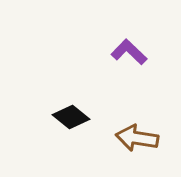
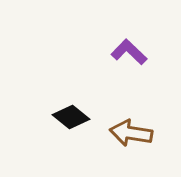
brown arrow: moved 6 px left, 5 px up
